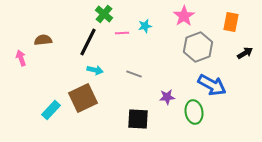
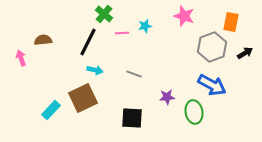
pink star: rotated 20 degrees counterclockwise
gray hexagon: moved 14 px right
black square: moved 6 px left, 1 px up
